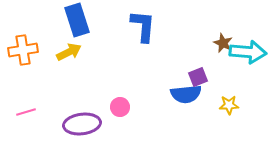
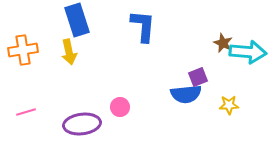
yellow arrow: rotated 105 degrees clockwise
